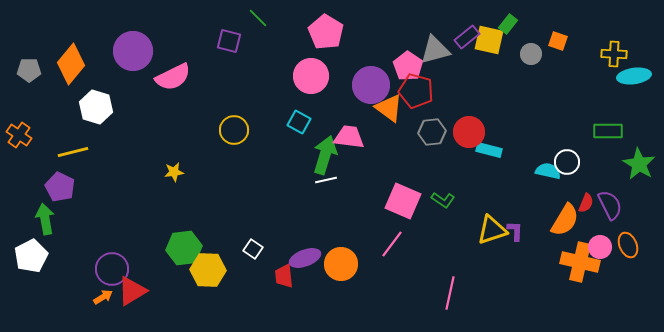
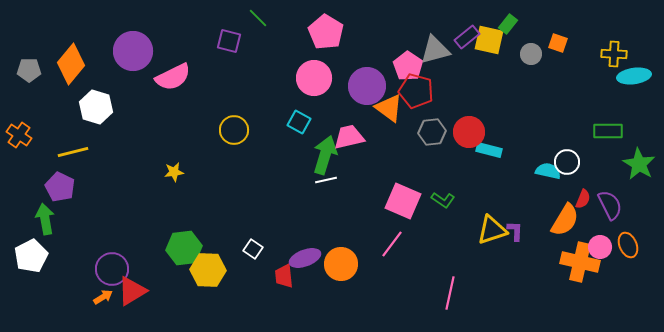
orange square at (558, 41): moved 2 px down
pink circle at (311, 76): moved 3 px right, 2 px down
purple circle at (371, 85): moved 4 px left, 1 px down
pink trapezoid at (349, 137): rotated 20 degrees counterclockwise
red semicircle at (586, 203): moved 3 px left, 4 px up
